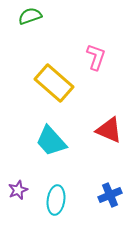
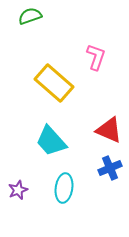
blue cross: moved 27 px up
cyan ellipse: moved 8 px right, 12 px up
